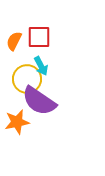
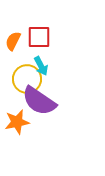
orange semicircle: moved 1 px left
